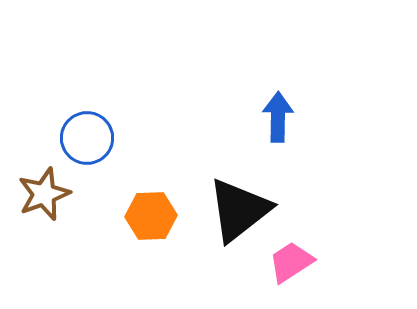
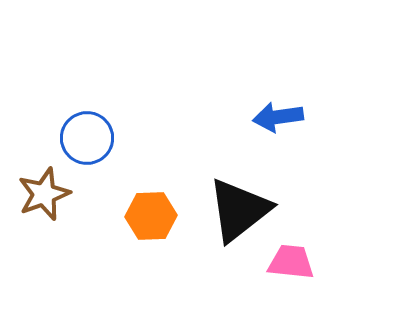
blue arrow: rotated 99 degrees counterclockwise
pink trapezoid: rotated 39 degrees clockwise
